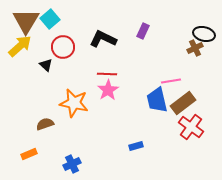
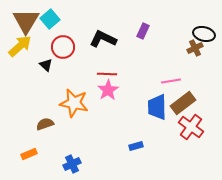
blue trapezoid: moved 7 px down; rotated 12 degrees clockwise
